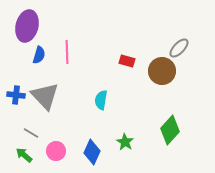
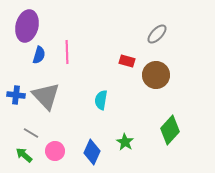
gray ellipse: moved 22 px left, 14 px up
brown circle: moved 6 px left, 4 px down
gray triangle: moved 1 px right
pink circle: moved 1 px left
